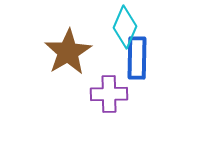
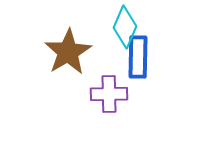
blue rectangle: moved 1 px right, 1 px up
